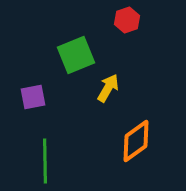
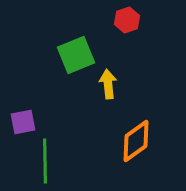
yellow arrow: moved 4 px up; rotated 36 degrees counterclockwise
purple square: moved 10 px left, 25 px down
